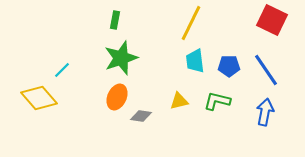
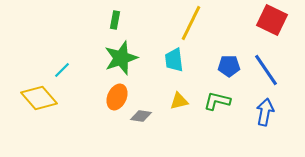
cyan trapezoid: moved 21 px left, 1 px up
